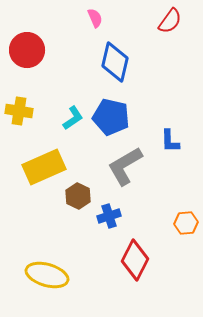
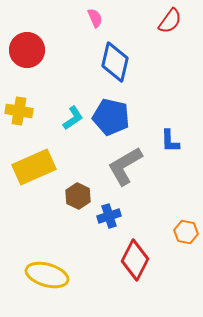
yellow rectangle: moved 10 px left
orange hexagon: moved 9 px down; rotated 15 degrees clockwise
